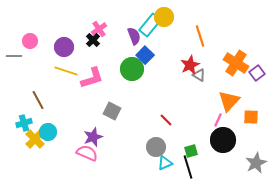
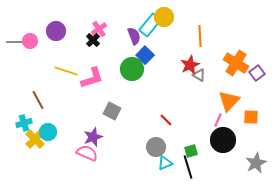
orange line: rotated 15 degrees clockwise
purple circle: moved 8 px left, 16 px up
gray line: moved 14 px up
